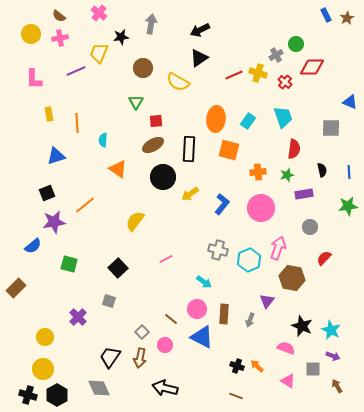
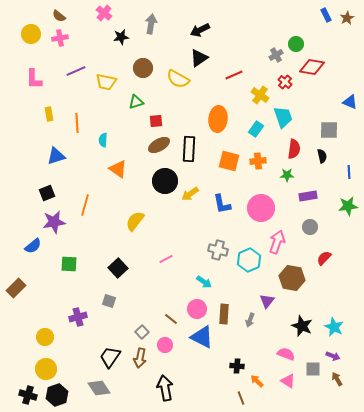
pink cross at (99, 13): moved 5 px right
yellow trapezoid at (99, 53): moved 7 px right, 29 px down; rotated 100 degrees counterclockwise
red diamond at (312, 67): rotated 10 degrees clockwise
yellow cross at (258, 73): moved 2 px right, 22 px down; rotated 18 degrees clockwise
yellow semicircle at (178, 82): moved 3 px up
green triangle at (136, 102): rotated 42 degrees clockwise
orange ellipse at (216, 119): moved 2 px right
cyan rectangle at (248, 121): moved 8 px right, 8 px down
gray square at (331, 128): moved 2 px left, 2 px down
brown ellipse at (153, 145): moved 6 px right
orange square at (229, 150): moved 11 px down
black semicircle at (322, 170): moved 14 px up
orange cross at (258, 172): moved 11 px up
green star at (287, 175): rotated 16 degrees clockwise
black circle at (163, 177): moved 2 px right, 4 px down
purple rectangle at (304, 194): moved 4 px right, 2 px down
blue L-shape at (222, 204): rotated 130 degrees clockwise
orange line at (85, 205): rotated 35 degrees counterclockwise
pink arrow at (278, 248): moved 1 px left, 6 px up
green square at (69, 264): rotated 12 degrees counterclockwise
purple cross at (78, 317): rotated 30 degrees clockwise
cyan star at (331, 330): moved 3 px right, 3 px up
pink semicircle at (286, 348): moved 6 px down
black cross at (237, 366): rotated 16 degrees counterclockwise
orange arrow at (257, 366): moved 15 px down
yellow circle at (43, 369): moved 3 px right
brown arrow at (337, 386): moved 7 px up
gray diamond at (99, 388): rotated 10 degrees counterclockwise
black arrow at (165, 388): rotated 65 degrees clockwise
black hexagon at (57, 395): rotated 10 degrees clockwise
brown line at (236, 396): moved 5 px right, 2 px down; rotated 48 degrees clockwise
